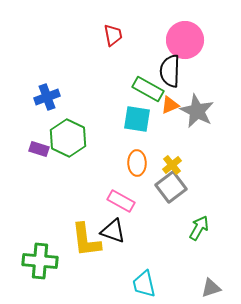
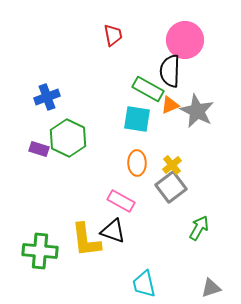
green cross: moved 10 px up
